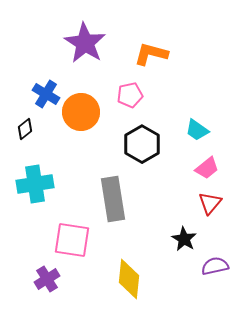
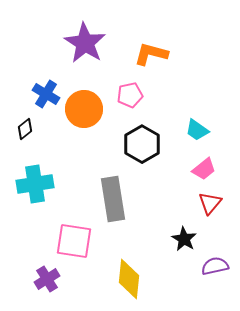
orange circle: moved 3 px right, 3 px up
pink trapezoid: moved 3 px left, 1 px down
pink square: moved 2 px right, 1 px down
